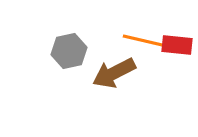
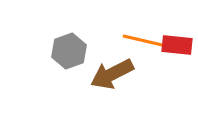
gray hexagon: rotated 8 degrees counterclockwise
brown arrow: moved 2 px left, 1 px down
